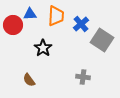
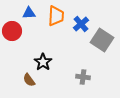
blue triangle: moved 1 px left, 1 px up
red circle: moved 1 px left, 6 px down
black star: moved 14 px down
